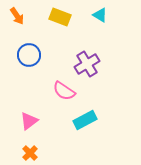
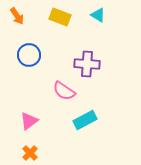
cyan triangle: moved 2 px left
purple cross: rotated 35 degrees clockwise
